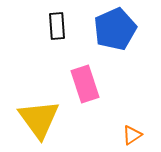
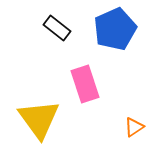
black rectangle: moved 2 px down; rotated 48 degrees counterclockwise
orange triangle: moved 2 px right, 8 px up
